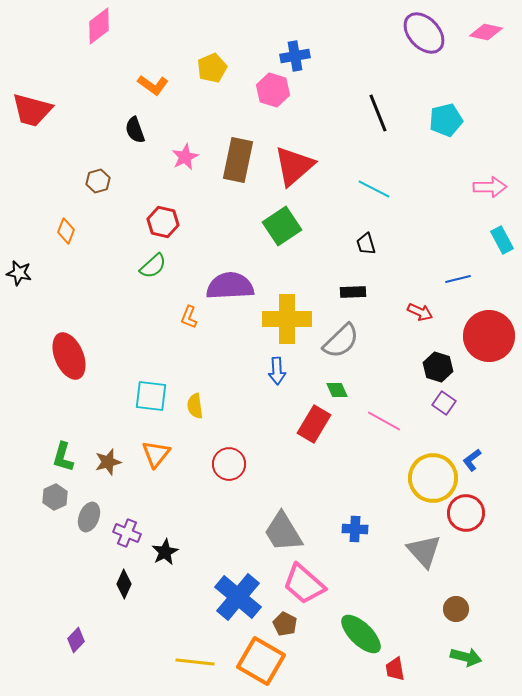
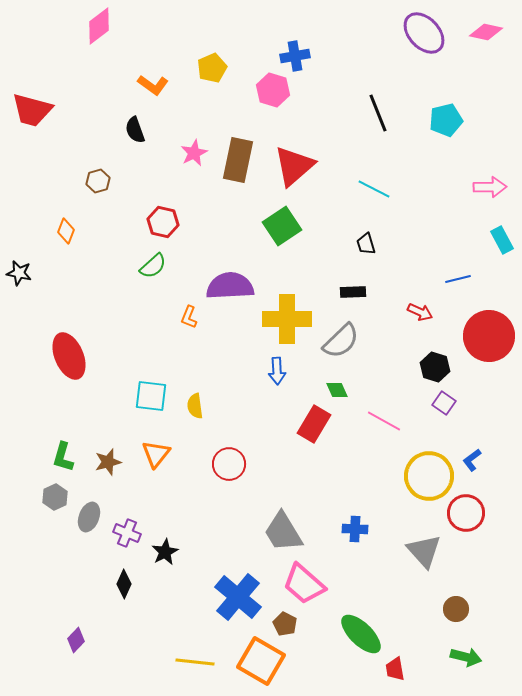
pink star at (185, 157): moved 9 px right, 4 px up
black hexagon at (438, 367): moved 3 px left
yellow circle at (433, 478): moved 4 px left, 2 px up
